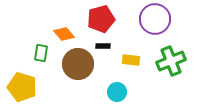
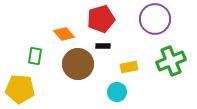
green rectangle: moved 6 px left, 3 px down
yellow rectangle: moved 2 px left, 7 px down; rotated 18 degrees counterclockwise
yellow pentagon: moved 2 px left, 2 px down; rotated 12 degrees counterclockwise
